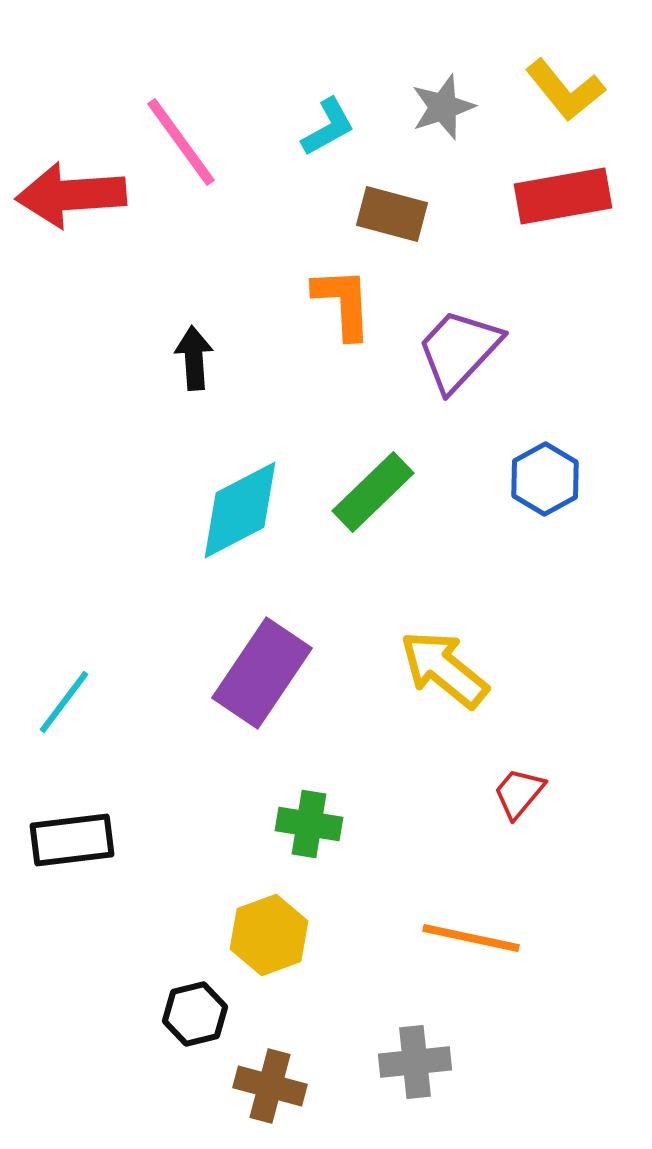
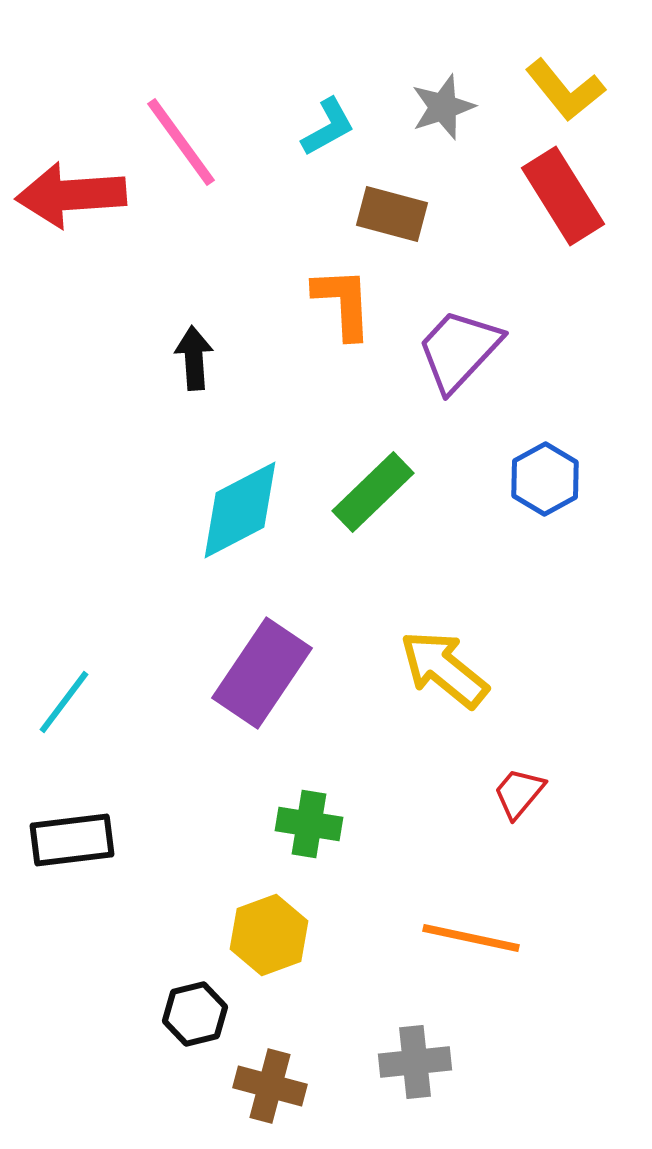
red rectangle: rotated 68 degrees clockwise
